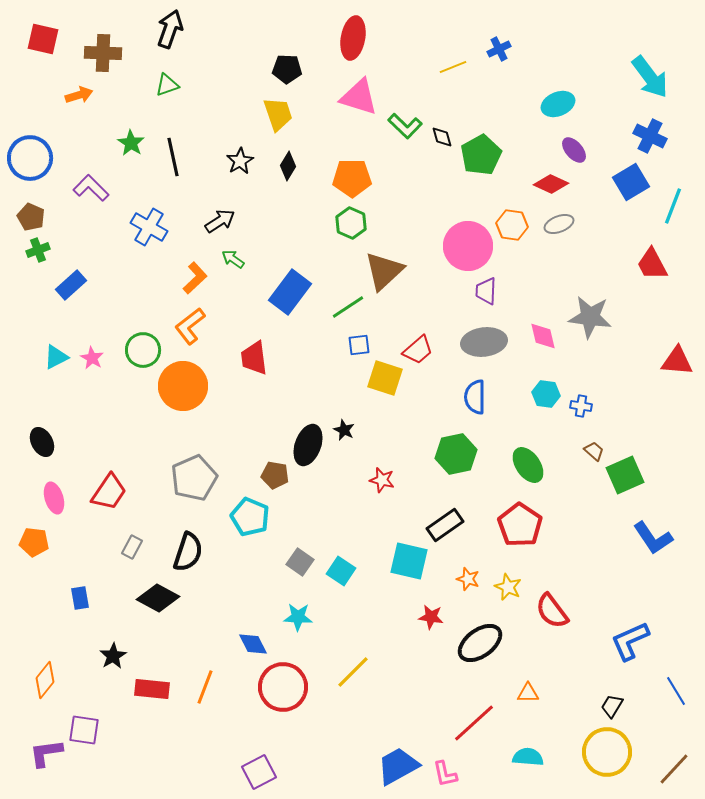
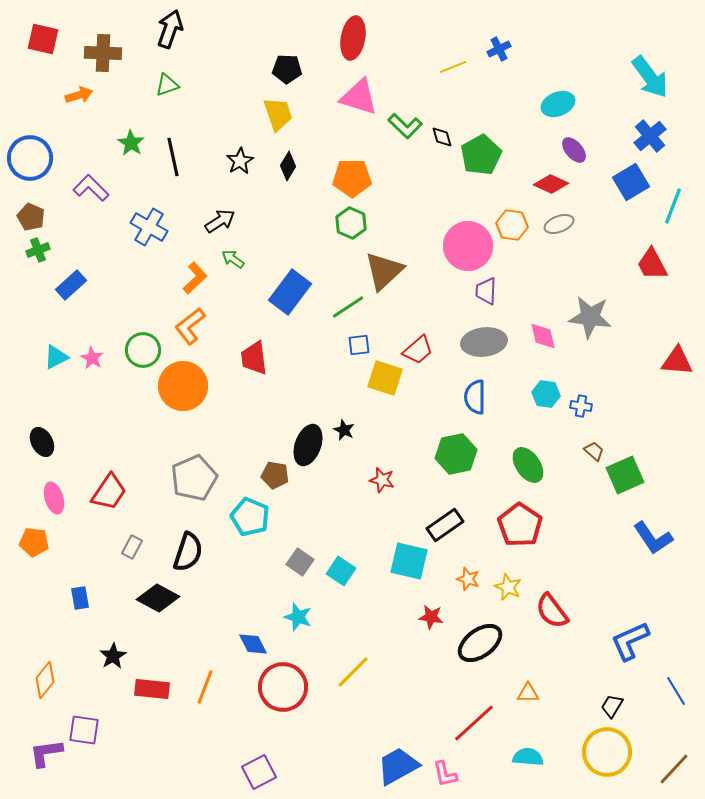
blue cross at (650, 136): rotated 24 degrees clockwise
cyan star at (298, 617): rotated 16 degrees clockwise
